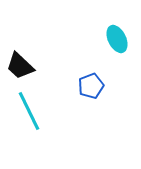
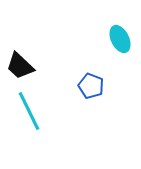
cyan ellipse: moved 3 px right
blue pentagon: rotated 30 degrees counterclockwise
